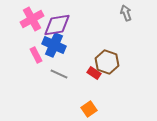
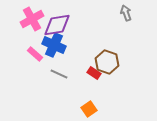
pink rectangle: moved 1 px left, 1 px up; rotated 21 degrees counterclockwise
